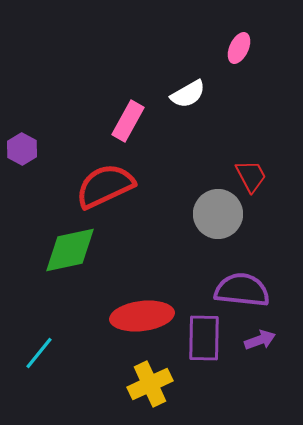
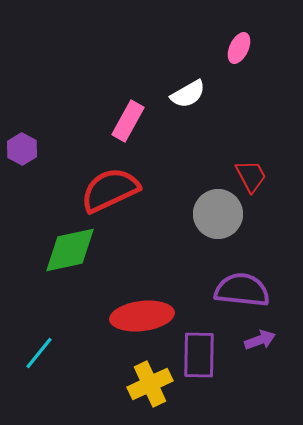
red semicircle: moved 5 px right, 4 px down
purple rectangle: moved 5 px left, 17 px down
